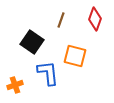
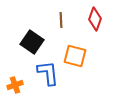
brown line: rotated 21 degrees counterclockwise
